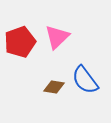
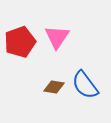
pink triangle: rotated 12 degrees counterclockwise
blue semicircle: moved 5 px down
